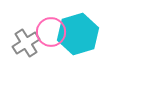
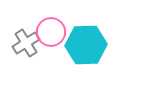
cyan hexagon: moved 8 px right, 11 px down; rotated 15 degrees clockwise
